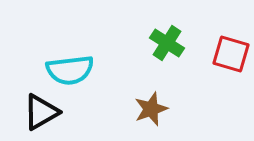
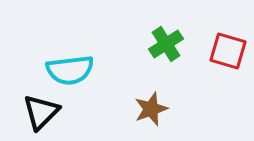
green cross: moved 1 px left, 1 px down; rotated 24 degrees clockwise
red square: moved 3 px left, 3 px up
black triangle: rotated 15 degrees counterclockwise
